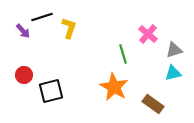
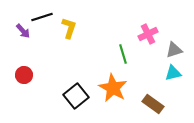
pink cross: rotated 24 degrees clockwise
orange star: moved 1 px left, 1 px down
black square: moved 25 px right, 5 px down; rotated 25 degrees counterclockwise
